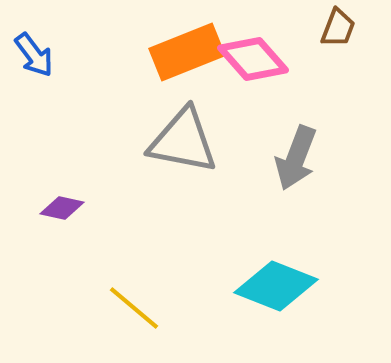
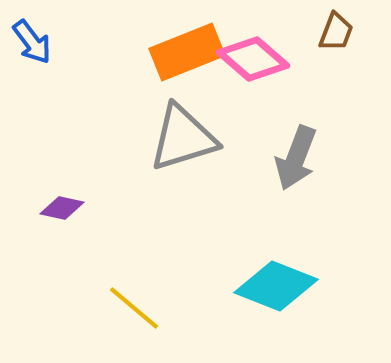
brown trapezoid: moved 2 px left, 4 px down
blue arrow: moved 2 px left, 13 px up
pink diamond: rotated 8 degrees counterclockwise
gray triangle: moved 3 px up; rotated 28 degrees counterclockwise
